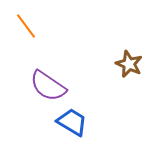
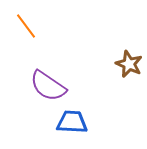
blue trapezoid: rotated 28 degrees counterclockwise
